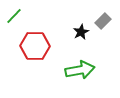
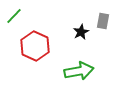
gray rectangle: rotated 35 degrees counterclockwise
red hexagon: rotated 24 degrees clockwise
green arrow: moved 1 px left, 1 px down
